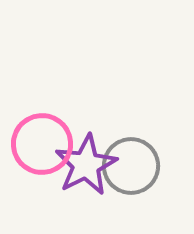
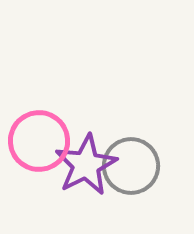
pink circle: moved 3 px left, 3 px up
